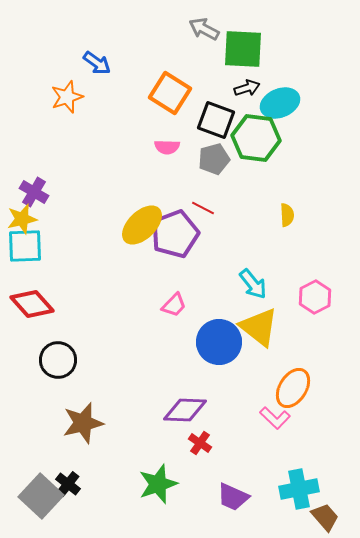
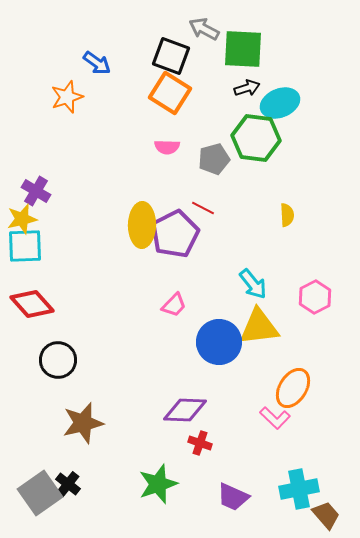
black square: moved 45 px left, 64 px up
purple cross: moved 2 px right, 1 px up
yellow ellipse: rotated 45 degrees counterclockwise
purple pentagon: rotated 6 degrees counterclockwise
yellow triangle: rotated 45 degrees counterclockwise
red cross: rotated 15 degrees counterclockwise
gray square: moved 1 px left, 3 px up; rotated 12 degrees clockwise
brown trapezoid: moved 1 px right, 2 px up
